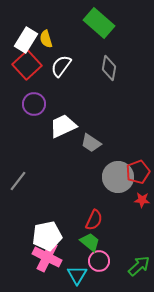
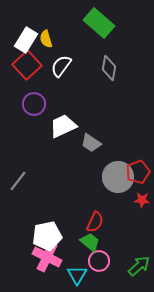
red semicircle: moved 1 px right, 2 px down
